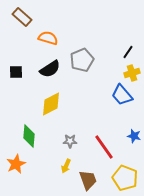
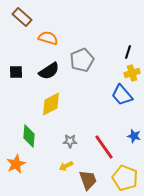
black line: rotated 16 degrees counterclockwise
black semicircle: moved 1 px left, 2 px down
yellow arrow: rotated 40 degrees clockwise
